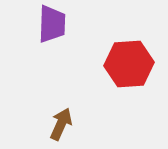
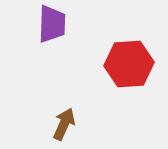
brown arrow: moved 3 px right
